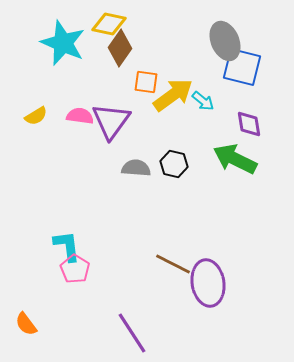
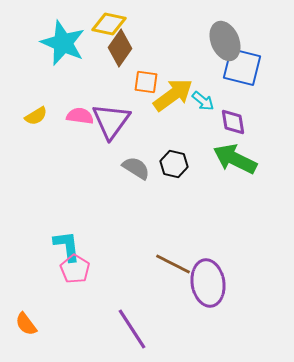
purple diamond: moved 16 px left, 2 px up
gray semicircle: rotated 28 degrees clockwise
purple line: moved 4 px up
